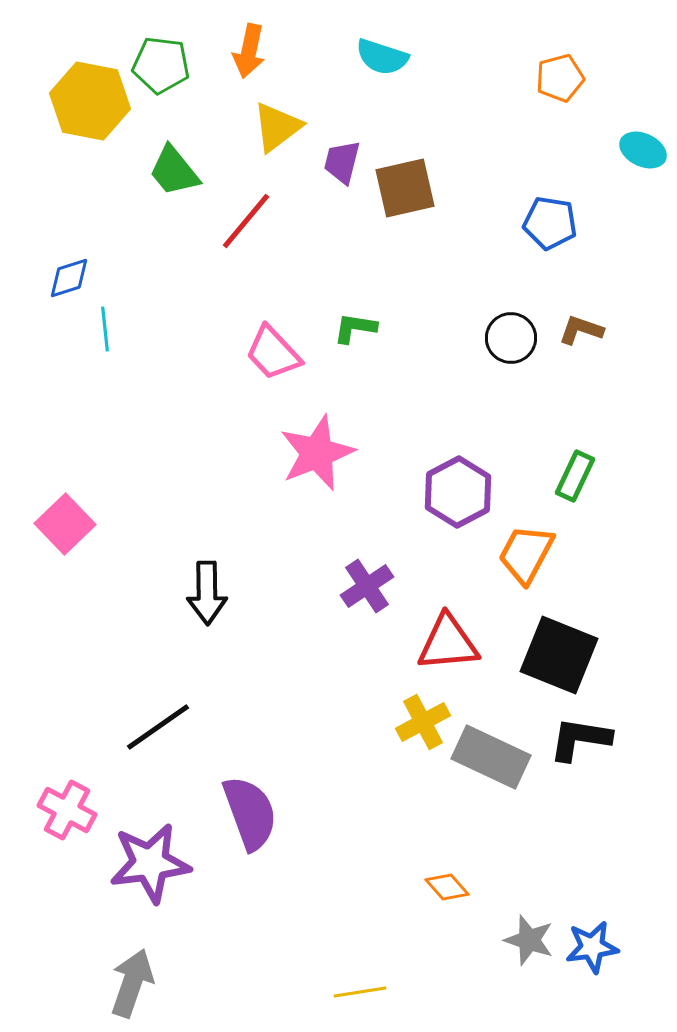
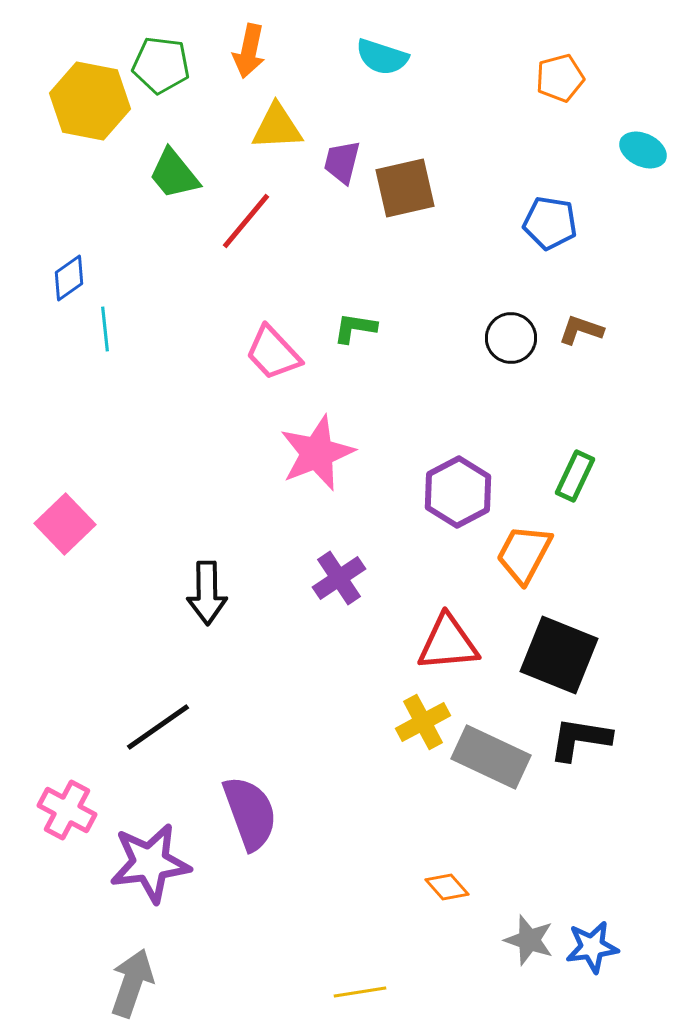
yellow triangle: rotated 34 degrees clockwise
green trapezoid: moved 3 px down
blue diamond: rotated 18 degrees counterclockwise
orange trapezoid: moved 2 px left
purple cross: moved 28 px left, 8 px up
